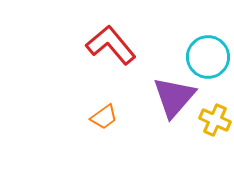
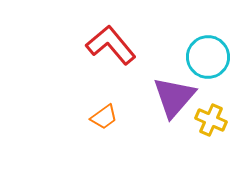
yellow cross: moved 4 px left
